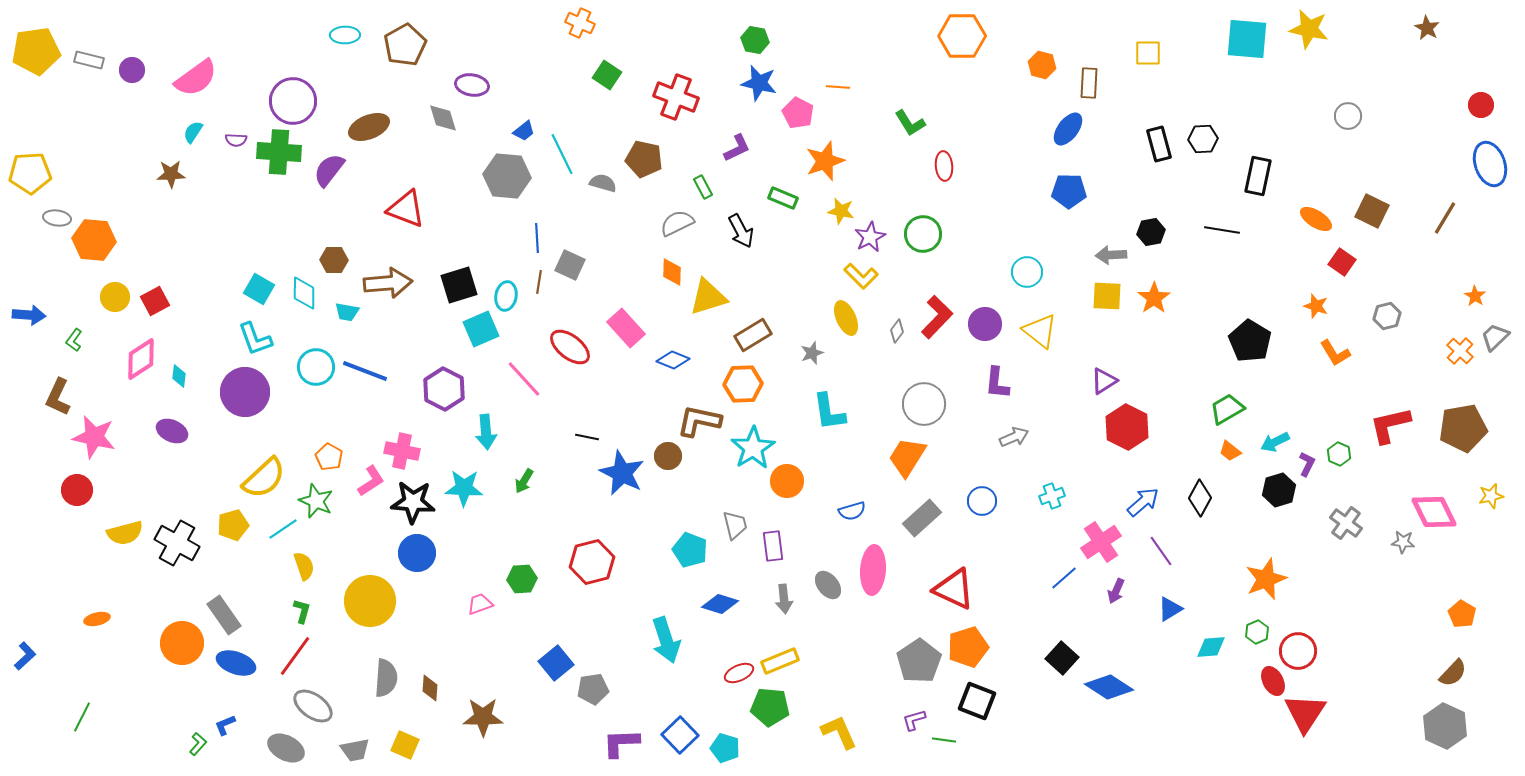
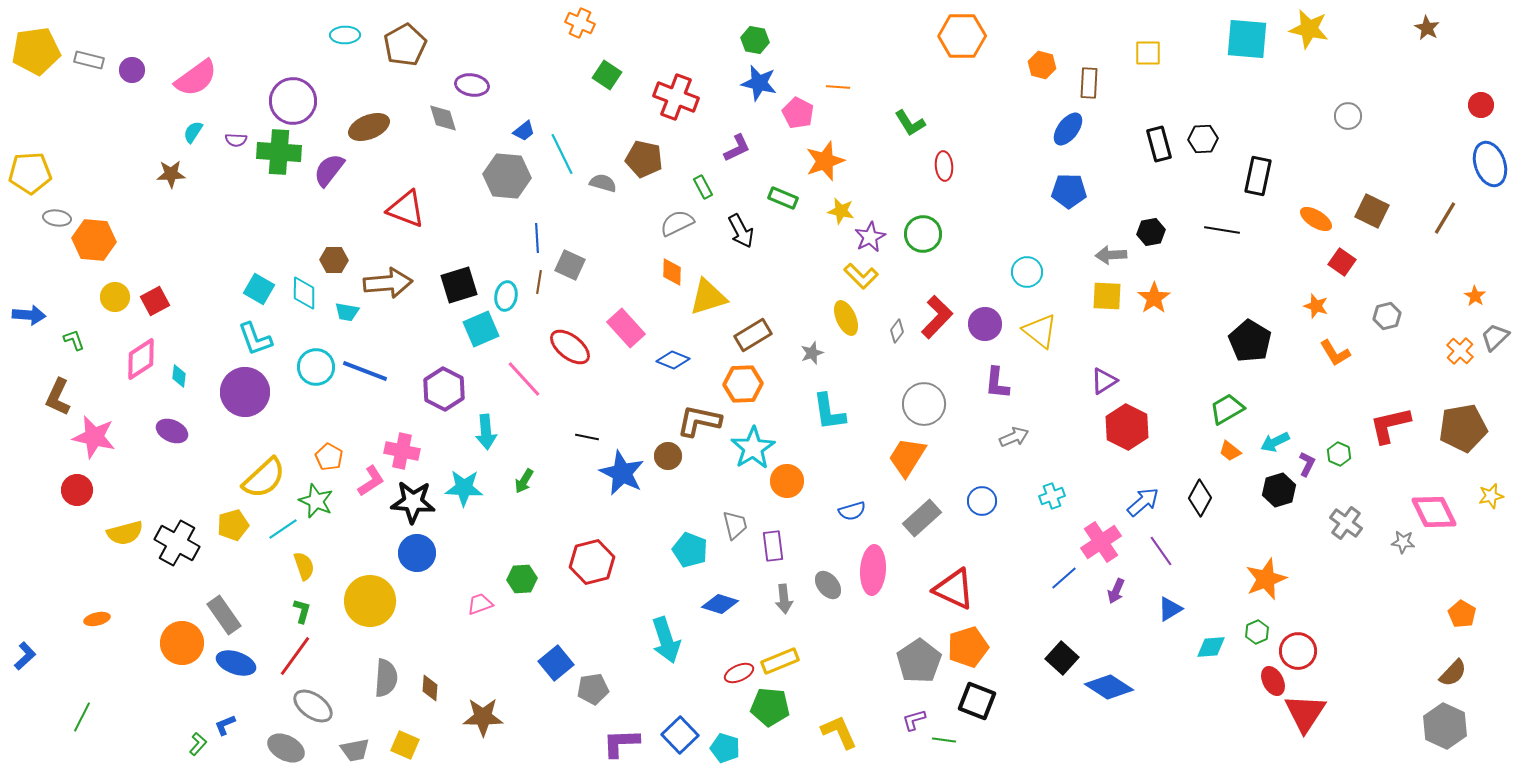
green L-shape at (74, 340): rotated 125 degrees clockwise
